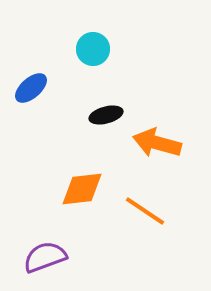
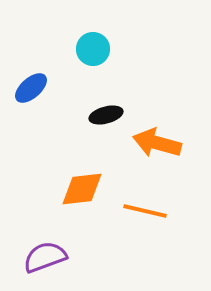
orange line: rotated 21 degrees counterclockwise
